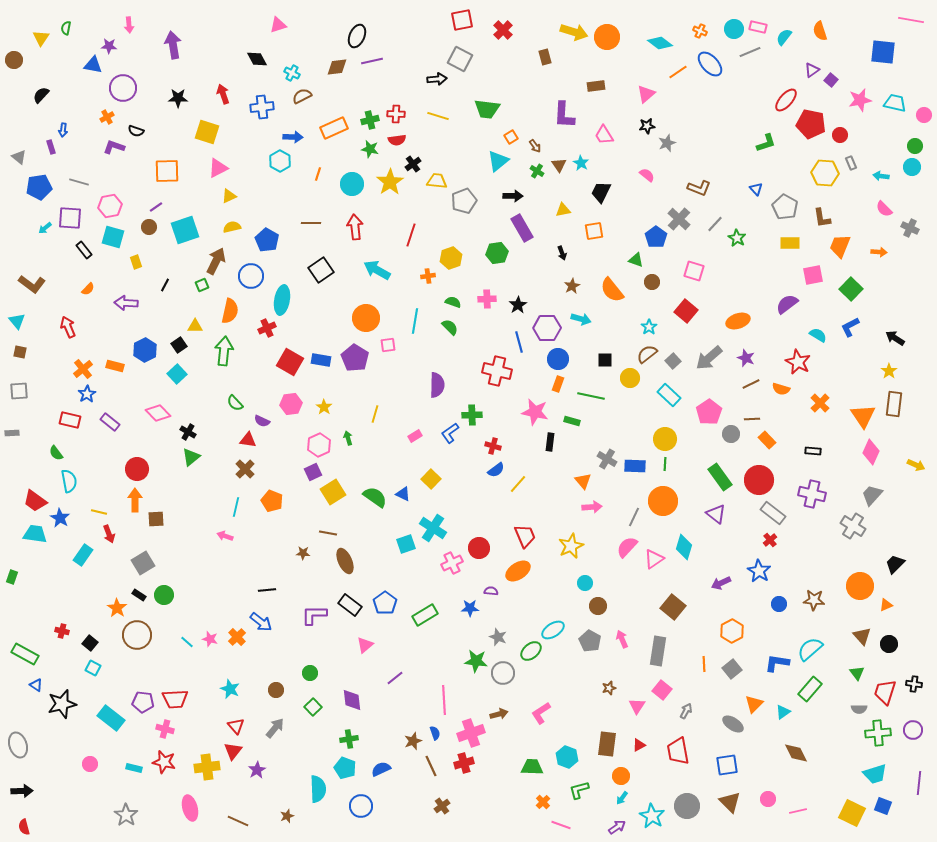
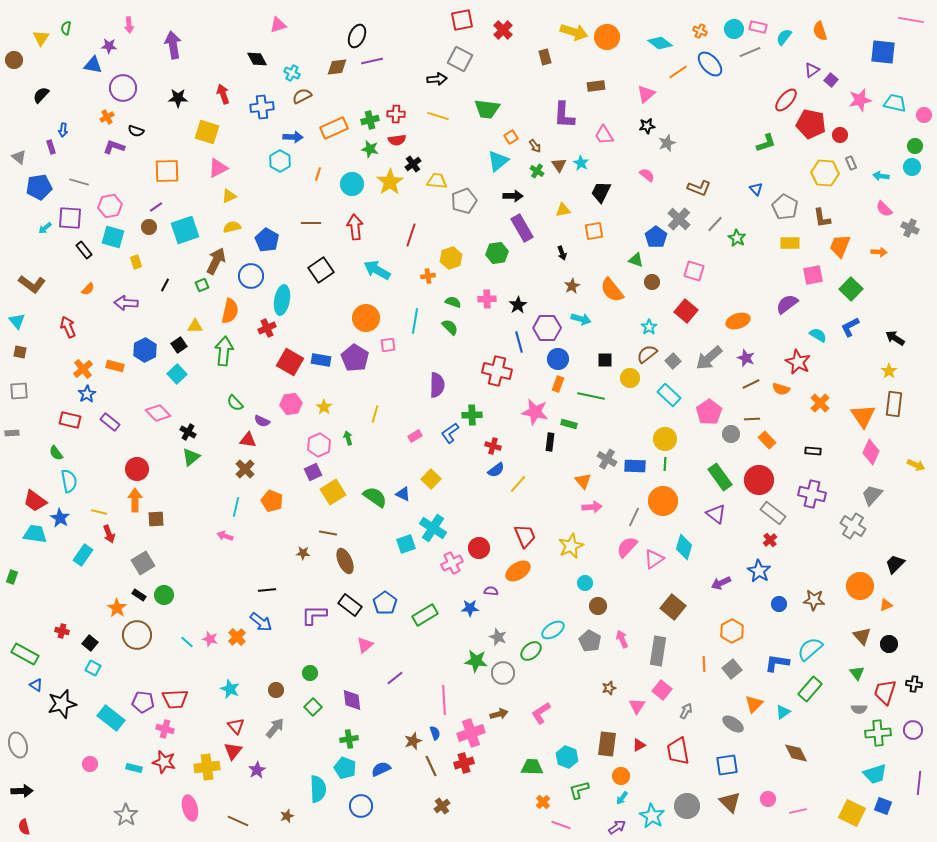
green rectangle at (572, 421): moved 3 px left, 3 px down
